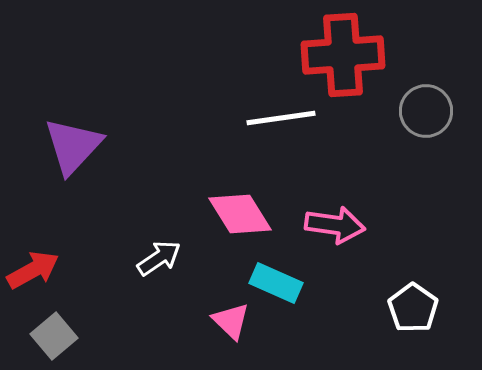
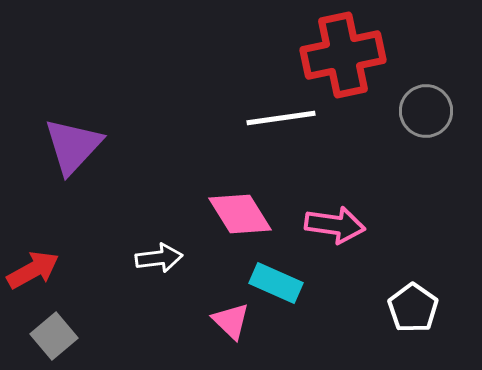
red cross: rotated 8 degrees counterclockwise
white arrow: rotated 27 degrees clockwise
